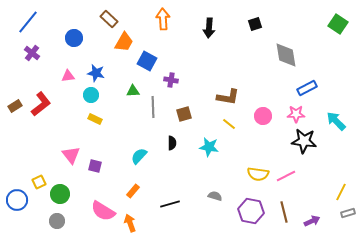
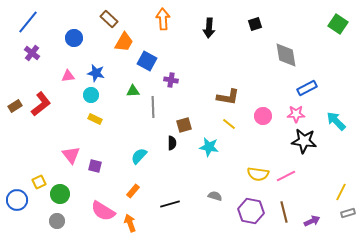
brown square at (184, 114): moved 11 px down
